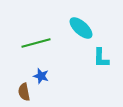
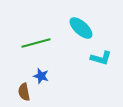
cyan L-shape: rotated 75 degrees counterclockwise
